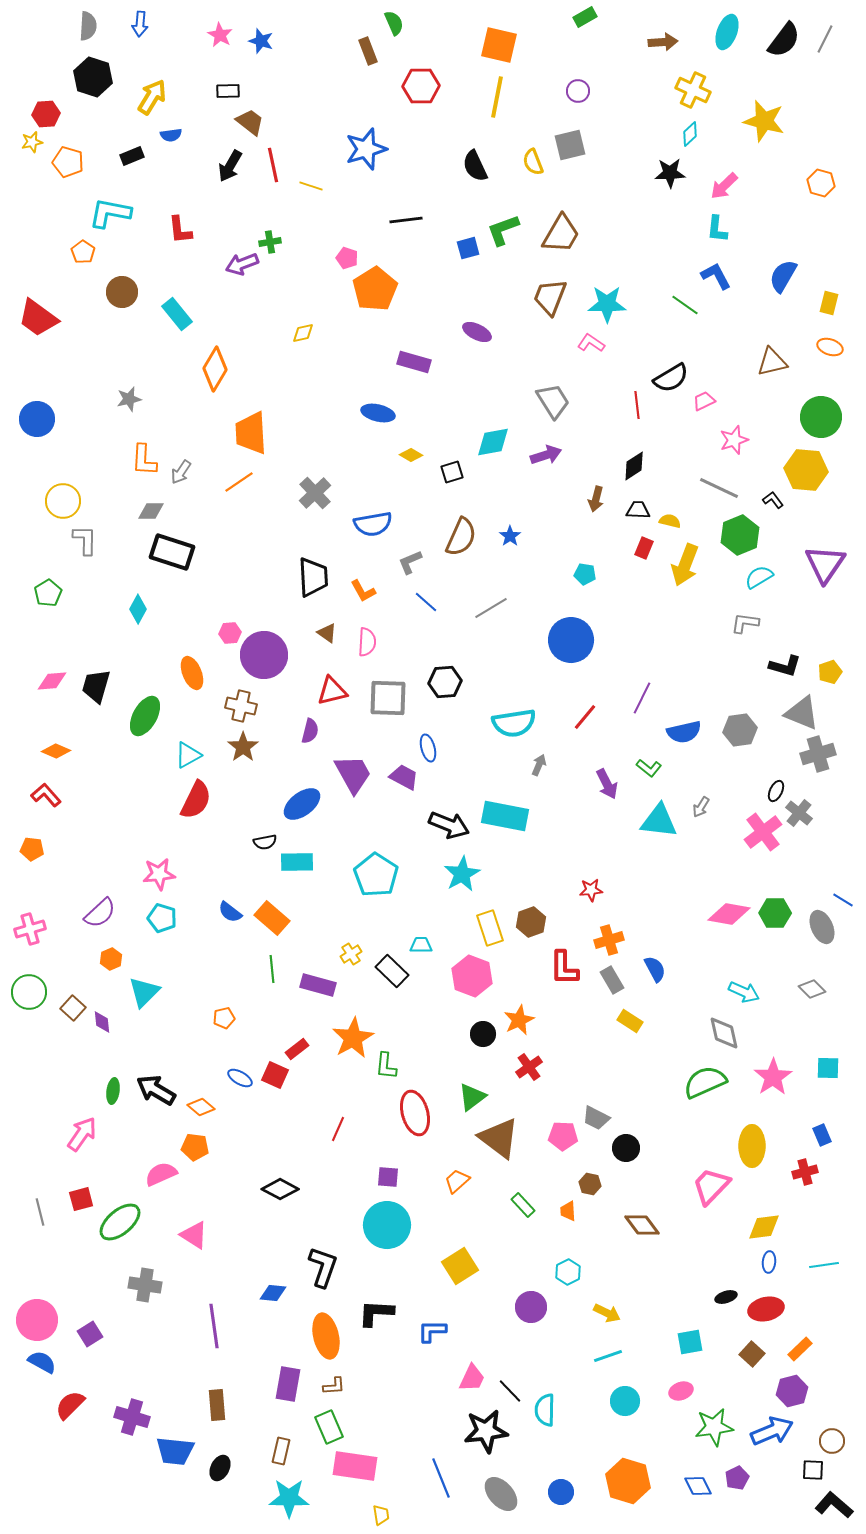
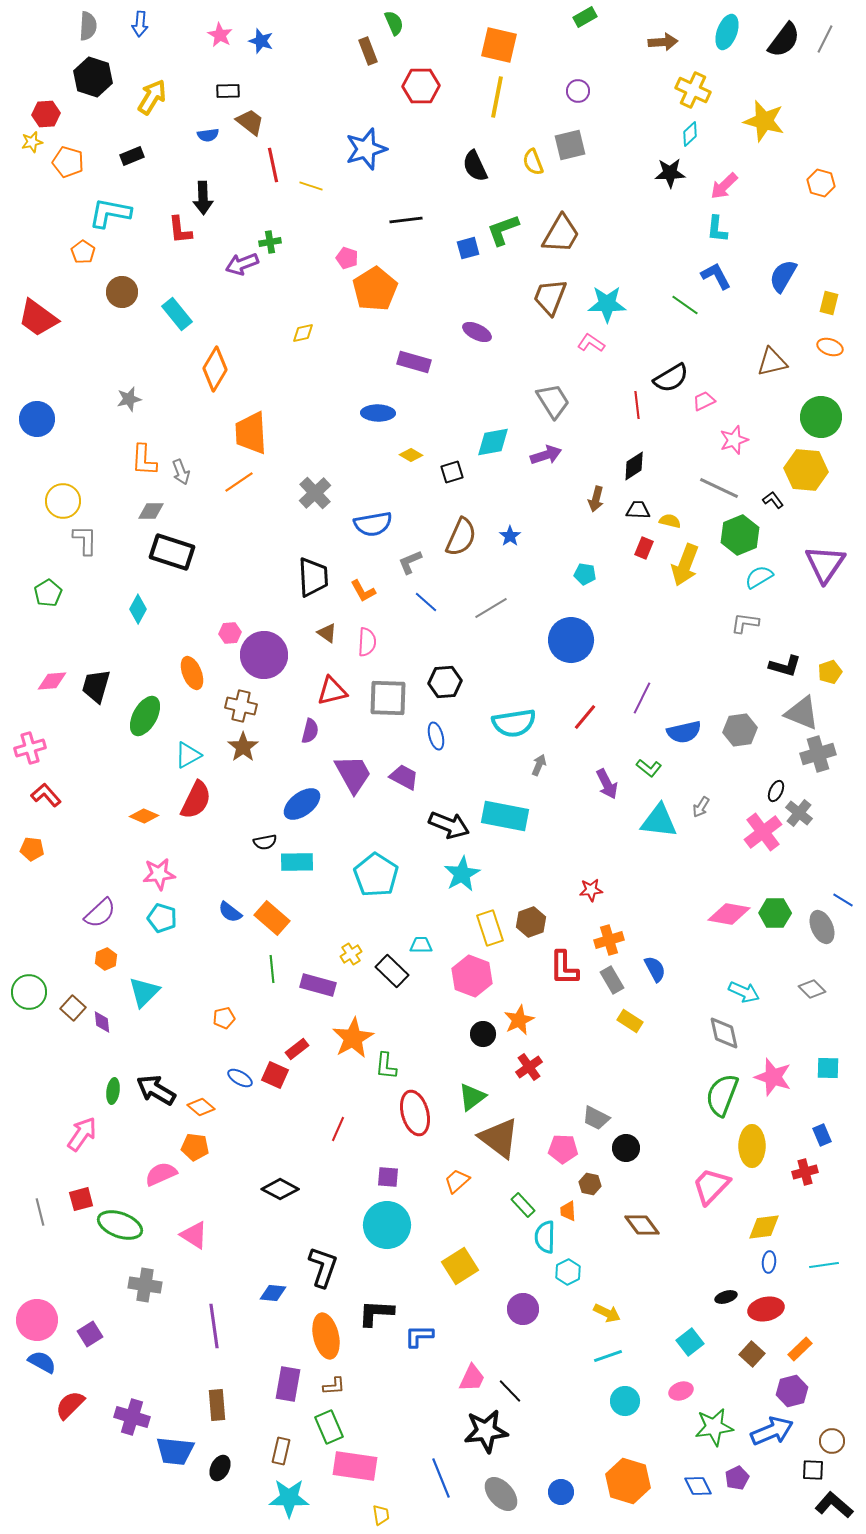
blue semicircle at (171, 135): moved 37 px right
black arrow at (230, 166): moved 27 px left, 32 px down; rotated 32 degrees counterclockwise
blue ellipse at (378, 413): rotated 12 degrees counterclockwise
gray arrow at (181, 472): rotated 55 degrees counterclockwise
blue ellipse at (428, 748): moved 8 px right, 12 px up
orange diamond at (56, 751): moved 88 px right, 65 px down
pink cross at (30, 929): moved 181 px up
orange hexagon at (111, 959): moved 5 px left
pink star at (773, 1077): rotated 21 degrees counterclockwise
green semicircle at (705, 1082): moved 17 px right, 13 px down; rotated 45 degrees counterclockwise
pink pentagon at (563, 1136): moved 13 px down
green ellipse at (120, 1222): moved 3 px down; rotated 60 degrees clockwise
purple circle at (531, 1307): moved 8 px left, 2 px down
blue L-shape at (432, 1331): moved 13 px left, 5 px down
cyan square at (690, 1342): rotated 28 degrees counterclockwise
cyan semicircle at (545, 1410): moved 173 px up
